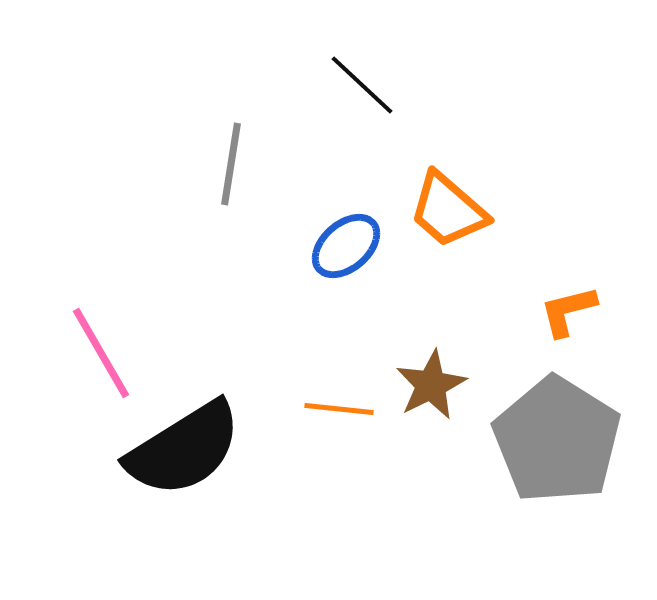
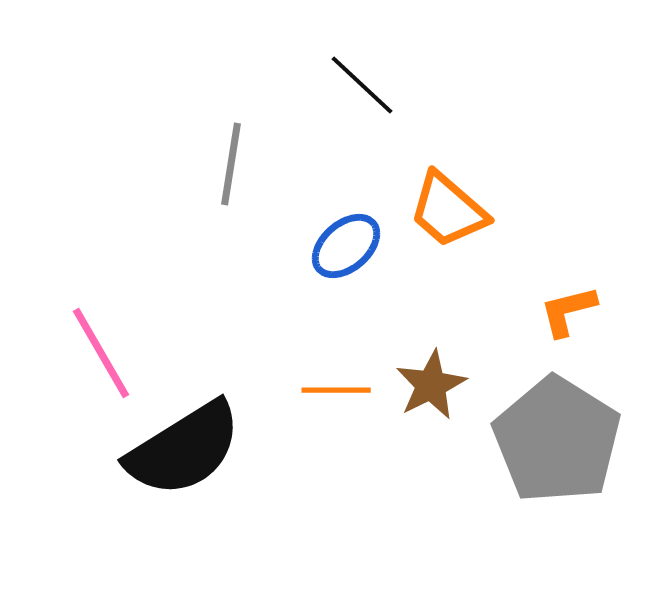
orange line: moved 3 px left, 19 px up; rotated 6 degrees counterclockwise
